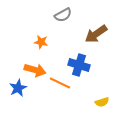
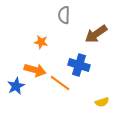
gray semicircle: moved 1 px right; rotated 120 degrees clockwise
orange line: rotated 10 degrees clockwise
blue star: moved 2 px left, 2 px up
